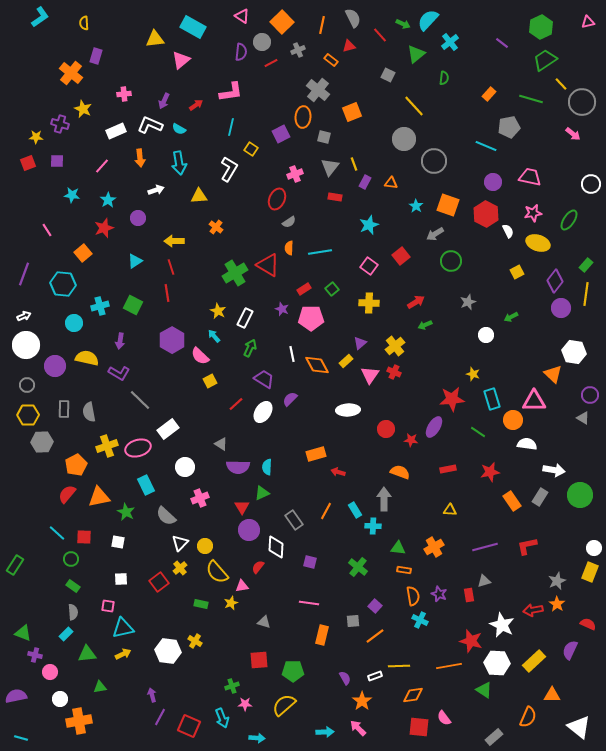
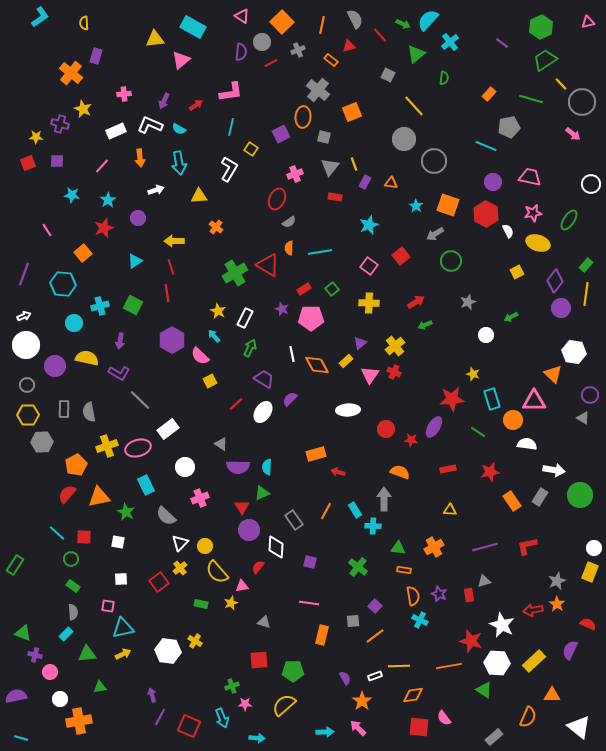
gray semicircle at (353, 18): moved 2 px right, 1 px down
